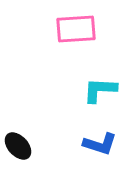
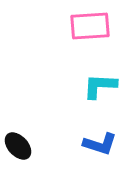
pink rectangle: moved 14 px right, 3 px up
cyan L-shape: moved 4 px up
